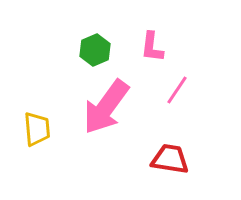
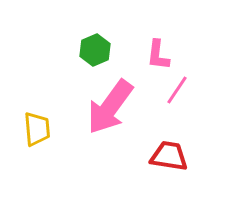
pink L-shape: moved 6 px right, 8 px down
pink arrow: moved 4 px right
red trapezoid: moved 1 px left, 3 px up
